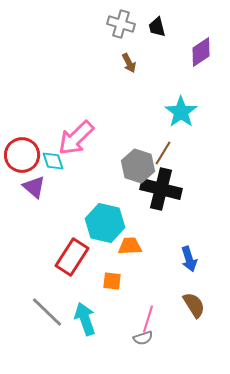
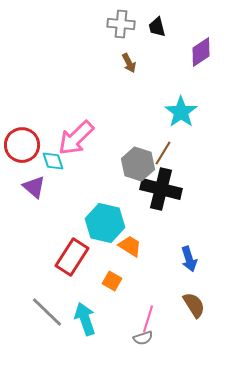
gray cross: rotated 12 degrees counterclockwise
red circle: moved 10 px up
gray hexagon: moved 2 px up
orange trapezoid: rotated 35 degrees clockwise
orange square: rotated 24 degrees clockwise
